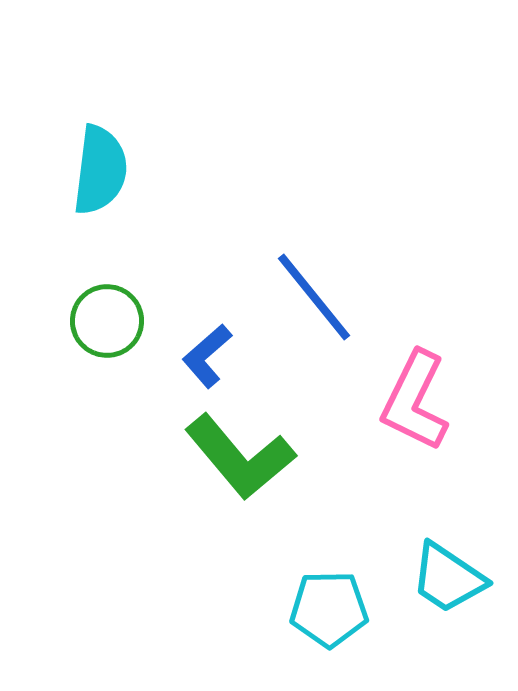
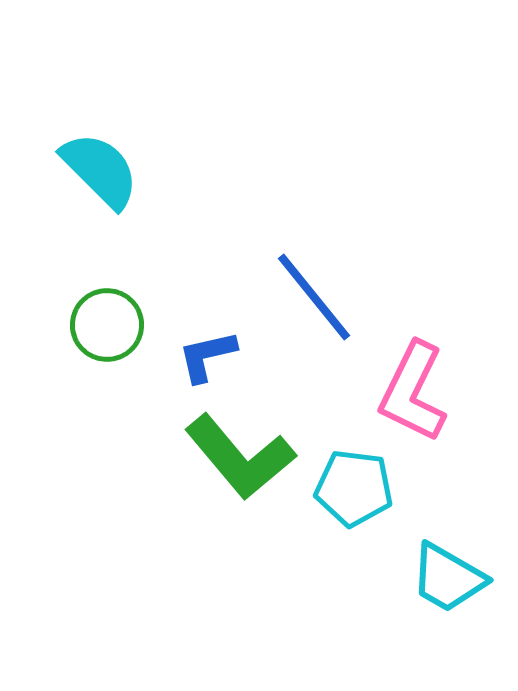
cyan semicircle: rotated 52 degrees counterclockwise
green circle: moved 4 px down
blue L-shape: rotated 28 degrees clockwise
pink L-shape: moved 2 px left, 9 px up
cyan trapezoid: rotated 4 degrees counterclockwise
cyan pentagon: moved 25 px right, 121 px up; rotated 8 degrees clockwise
